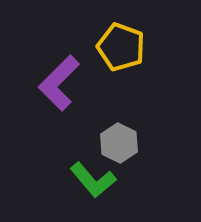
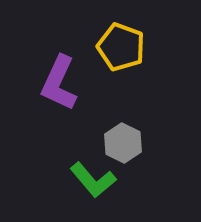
purple L-shape: rotated 20 degrees counterclockwise
gray hexagon: moved 4 px right
